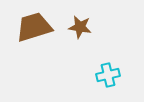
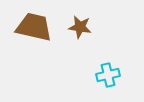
brown trapezoid: rotated 30 degrees clockwise
